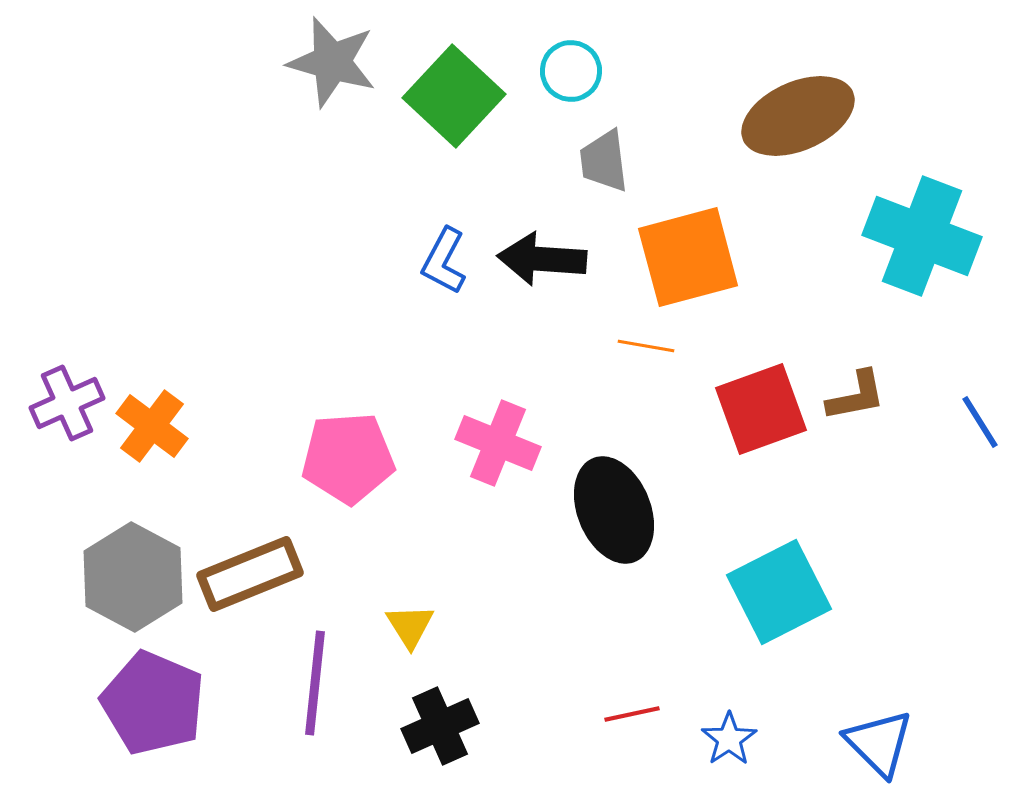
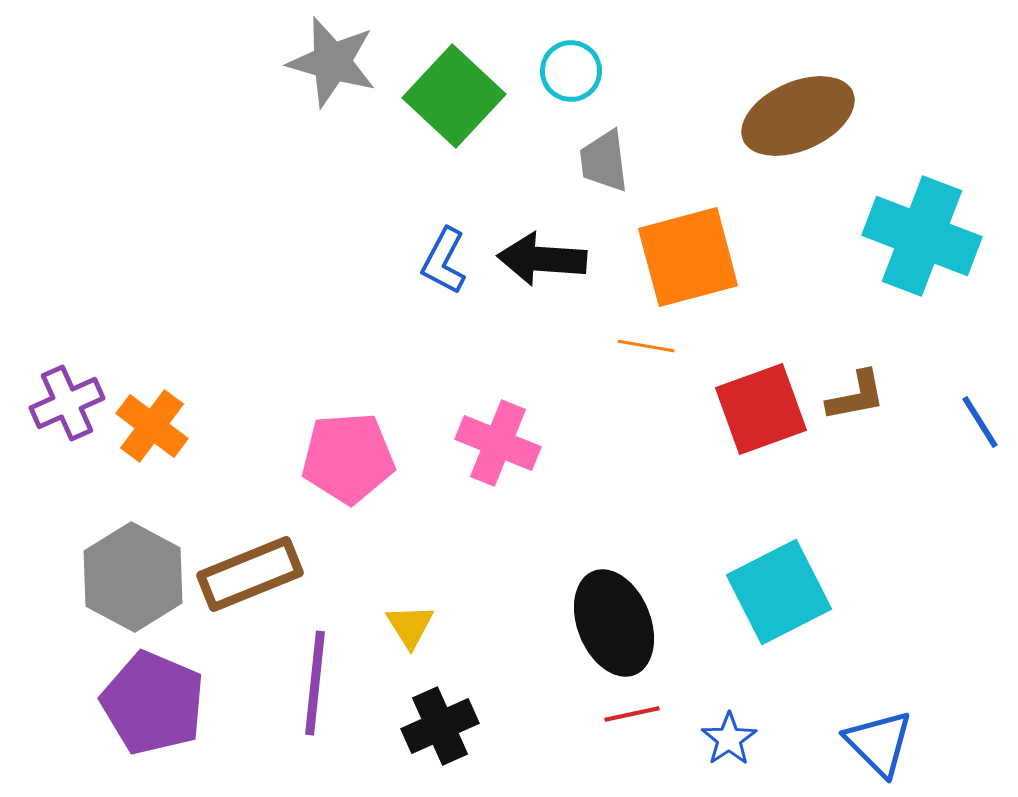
black ellipse: moved 113 px down
